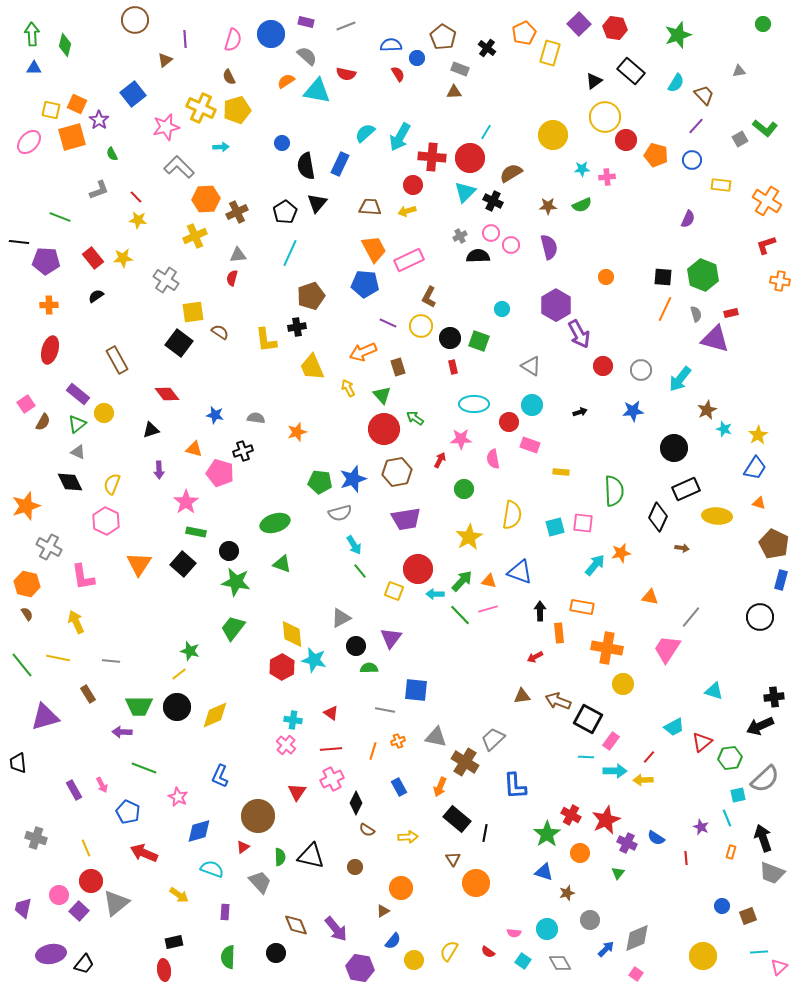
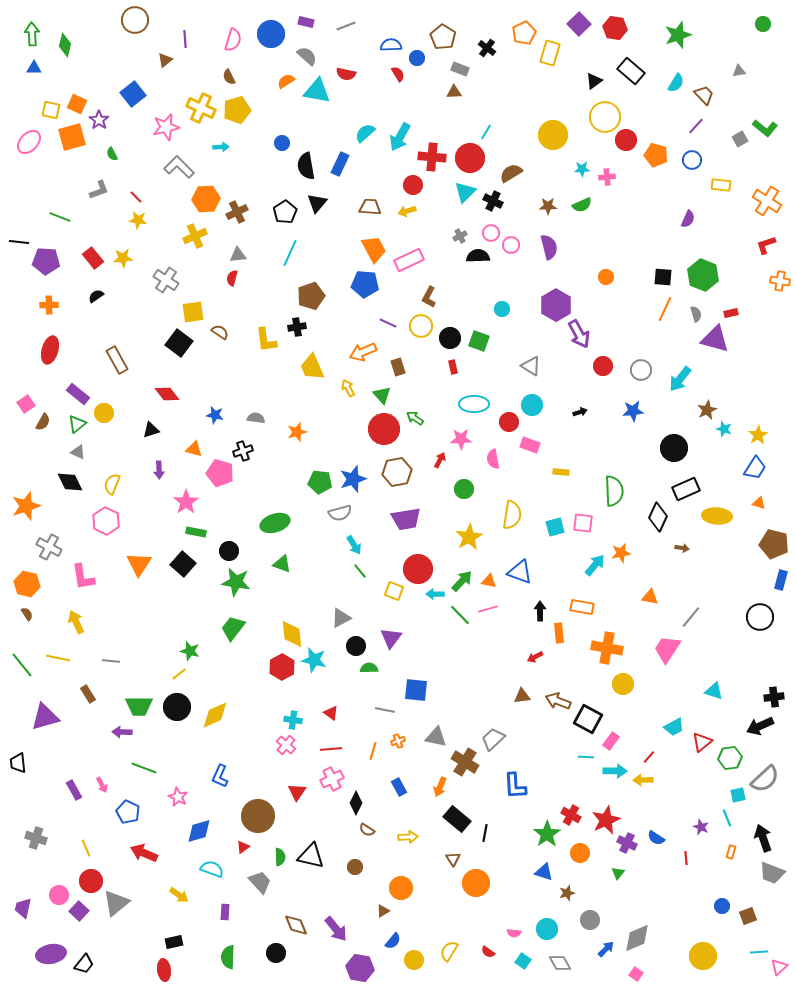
brown pentagon at (774, 544): rotated 12 degrees counterclockwise
